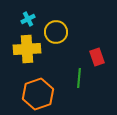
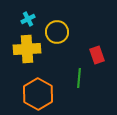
yellow circle: moved 1 px right
red rectangle: moved 2 px up
orange hexagon: rotated 12 degrees counterclockwise
